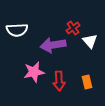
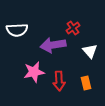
white triangle: moved 10 px down
orange rectangle: moved 1 px left, 1 px down
